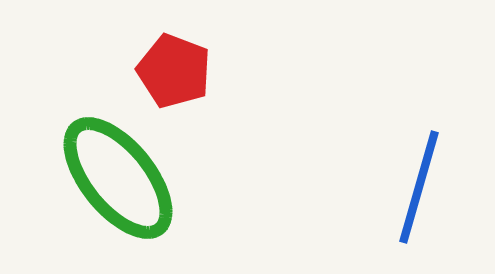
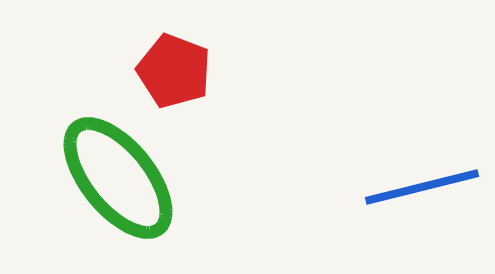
blue line: moved 3 px right; rotated 60 degrees clockwise
